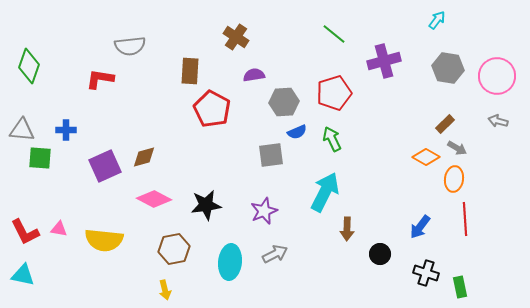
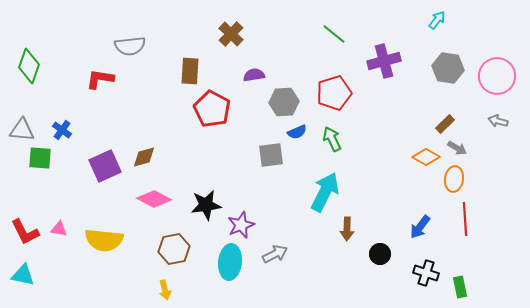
brown cross at (236, 37): moved 5 px left, 3 px up; rotated 10 degrees clockwise
blue cross at (66, 130): moved 4 px left; rotated 36 degrees clockwise
purple star at (264, 211): moved 23 px left, 14 px down
